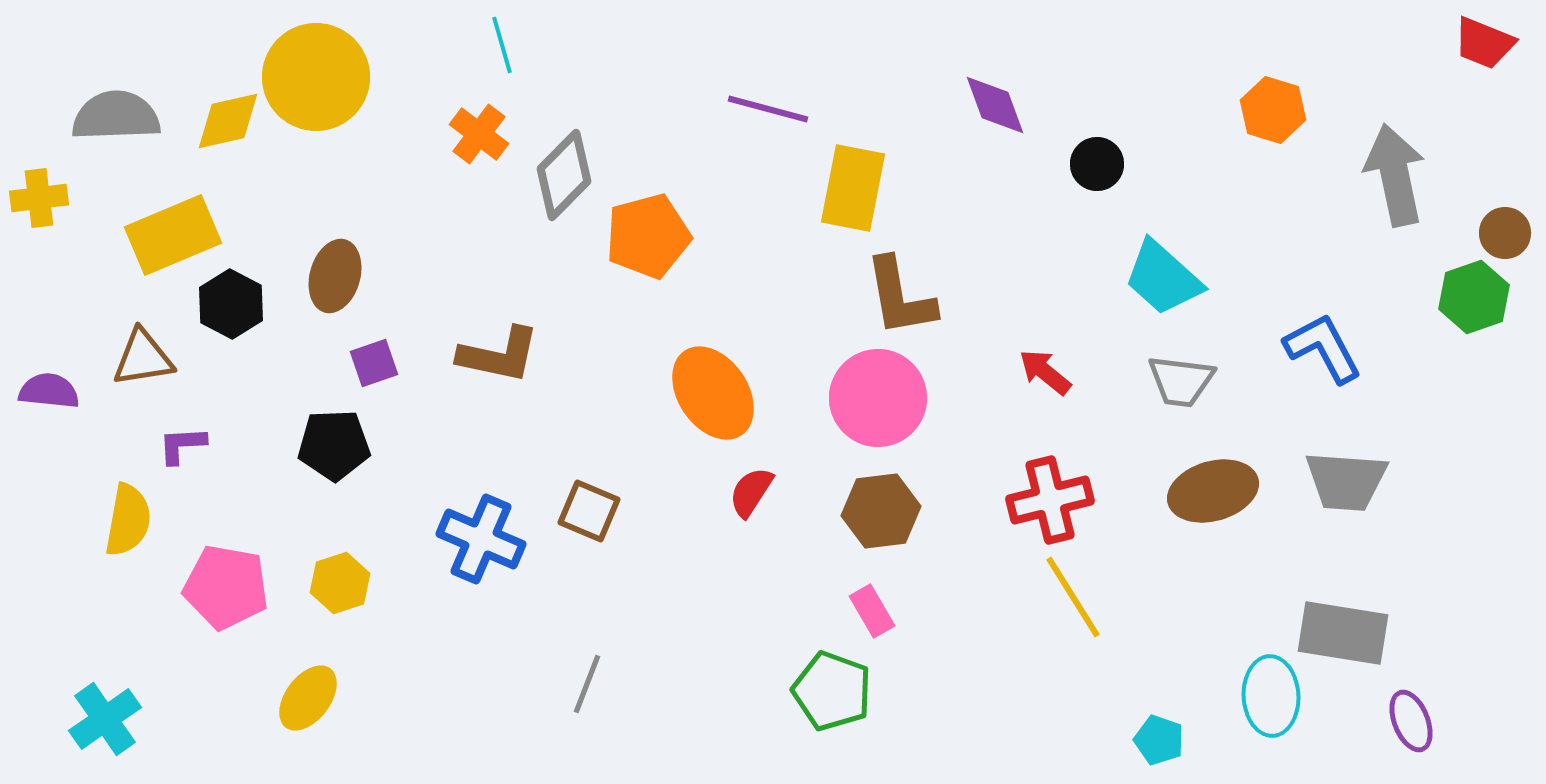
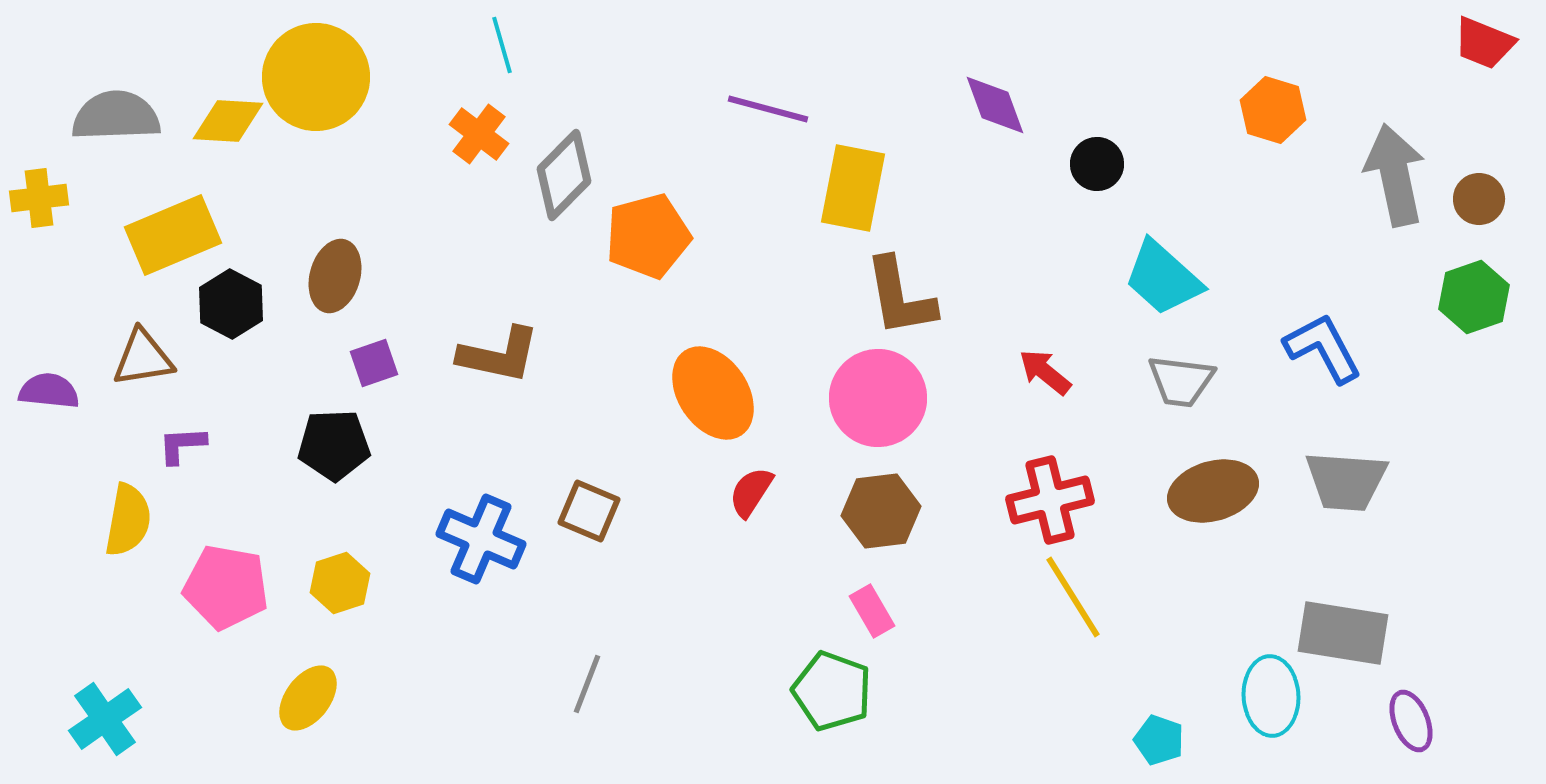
yellow diamond at (228, 121): rotated 16 degrees clockwise
brown circle at (1505, 233): moved 26 px left, 34 px up
